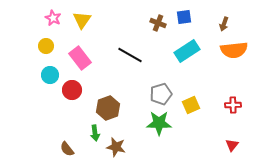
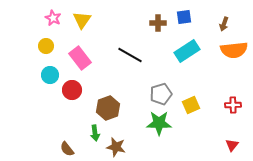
brown cross: rotated 21 degrees counterclockwise
